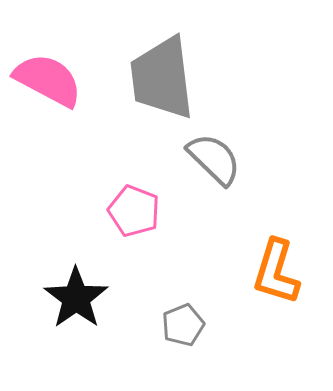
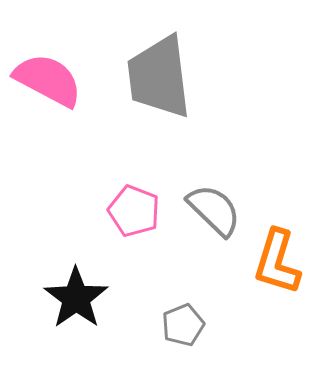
gray trapezoid: moved 3 px left, 1 px up
gray semicircle: moved 51 px down
orange L-shape: moved 1 px right, 10 px up
